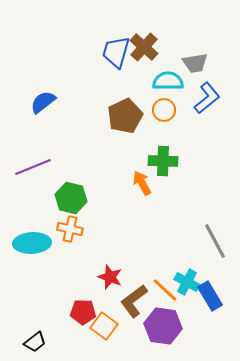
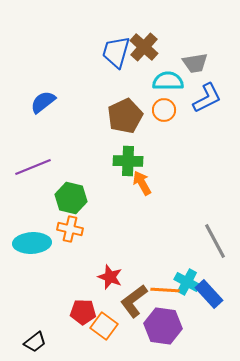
blue L-shape: rotated 12 degrees clockwise
green cross: moved 35 px left
orange line: rotated 40 degrees counterclockwise
blue rectangle: moved 1 px left, 2 px up; rotated 12 degrees counterclockwise
